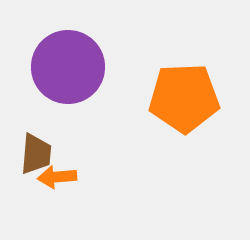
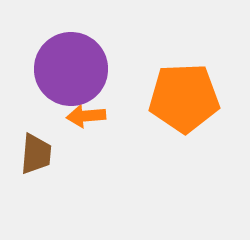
purple circle: moved 3 px right, 2 px down
orange arrow: moved 29 px right, 61 px up
